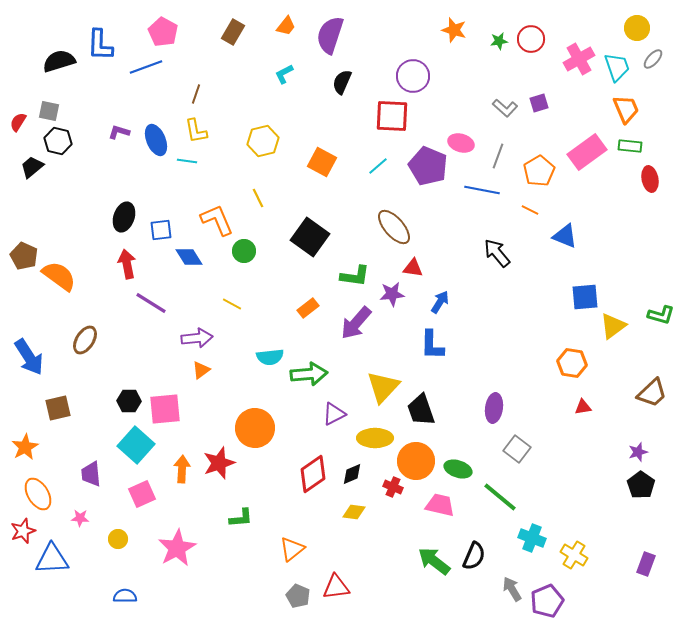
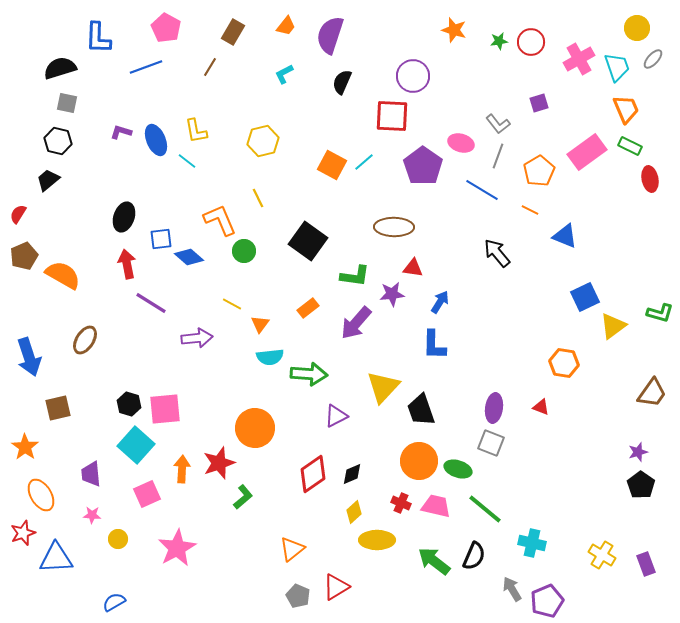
pink pentagon at (163, 32): moved 3 px right, 4 px up
red circle at (531, 39): moved 3 px down
blue L-shape at (100, 45): moved 2 px left, 7 px up
black semicircle at (59, 61): moved 1 px right, 7 px down
brown line at (196, 94): moved 14 px right, 27 px up; rotated 12 degrees clockwise
gray L-shape at (505, 108): moved 7 px left, 16 px down; rotated 10 degrees clockwise
gray square at (49, 111): moved 18 px right, 8 px up
red semicircle at (18, 122): moved 92 px down
purple L-shape at (119, 132): moved 2 px right
green rectangle at (630, 146): rotated 20 degrees clockwise
cyan line at (187, 161): rotated 30 degrees clockwise
orange square at (322, 162): moved 10 px right, 3 px down
cyan line at (378, 166): moved 14 px left, 4 px up
purple pentagon at (428, 166): moved 5 px left; rotated 12 degrees clockwise
black trapezoid at (32, 167): moved 16 px right, 13 px down
blue line at (482, 190): rotated 20 degrees clockwise
orange L-shape at (217, 220): moved 3 px right
brown ellipse at (394, 227): rotated 48 degrees counterclockwise
blue square at (161, 230): moved 9 px down
black square at (310, 237): moved 2 px left, 4 px down
brown pentagon at (24, 256): rotated 24 degrees clockwise
blue diamond at (189, 257): rotated 16 degrees counterclockwise
orange semicircle at (59, 276): moved 4 px right, 1 px up; rotated 6 degrees counterclockwise
blue square at (585, 297): rotated 20 degrees counterclockwise
green L-shape at (661, 315): moved 1 px left, 2 px up
blue L-shape at (432, 345): moved 2 px right
blue arrow at (29, 357): rotated 15 degrees clockwise
orange hexagon at (572, 363): moved 8 px left
orange triangle at (201, 370): moved 59 px right, 46 px up; rotated 18 degrees counterclockwise
green arrow at (309, 374): rotated 9 degrees clockwise
brown trapezoid at (652, 393): rotated 12 degrees counterclockwise
black hexagon at (129, 401): moved 3 px down; rotated 15 degrees clockwise
red triangle at (583, 407): moved 42 px left; rotated 30 degrees clockwise
purple triangle at (334, 414): moved 2 px right, 2 px down
yellow ellipse at (375, 438): moved 2 px right, 102 px down
orange star at (25, 447): rotated 8 degrees counterclockwise
gray square at (517, 449): moved 26 px left, 6 px up; rotated 16 degrees counterclockwise
orange circle at (416, 461): moved 3 px right
red cross at (393, 487): moved 8 px right, 16 px down
orange ellipse at (38, 494): moved 3 px right, 1 px down
pink square at (142, 494): moved 5 px right
green line at (500, 497): moved 15 px left, 12 px down
pink trapezoid at (440, 505): moved 4 px left, 1 px down
yellow diamond at (354, 512): rotated 50 degrees counterclockwise
pink star at (80, 518): moved 12 px right, 3 px up
green L-shape at (241, 518): moved 2 px right, 21 px up; rotated 35 degrees counterclockwise
red star at (23, 531): moved 2 px down
cyan cross at (532, 538): moved 5 px down; rotated 8 degrees counterclockwise
yellow cross at (574, 555): moved 28 px right
blue triangle at (52, 559): moved 4 px right, 1 px up
purple rectangle at (646, 564): rotated 40 degrees counterclockwise
red triangle at (336, 587): rotated 24 degrees counterclockwise
blue semicircle at (125, 596): moved 11 px left, 6 px down; rotated 30 degrees counterclockwise
